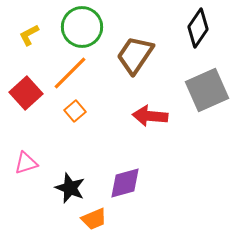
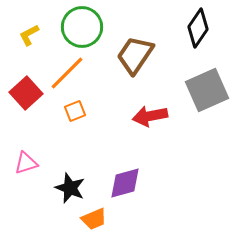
orange line: moved 3 px left
orange square: rotated 20 degrees clockwise
red arrow: rotated 16 degrees counterclockwise
